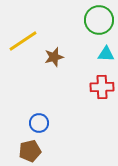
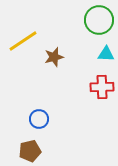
blue circle: moved 4 px up
